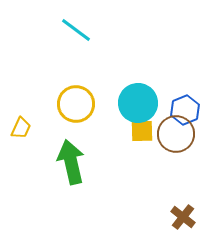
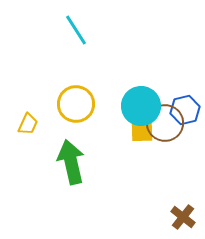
cyan line: rotated 20 degrees clockwise
cyan circle: moved 3 px right, 3 px down
blue hexagon: rotated 8 degrees clockwise
yellow trapezoid: moved 7 px right, 4 px up
brown circle: moved 11 px left, 11 px up
